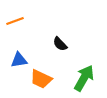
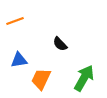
orange trapezoid: rotated 90 degrees clockwise
